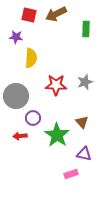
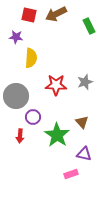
green rectangle: moved 3 px right, 3 px up; rotated 28 degrees counterclockwise
purple circle: moved 1 px up
red arrow: rotated 80 degrees counterclockwise
